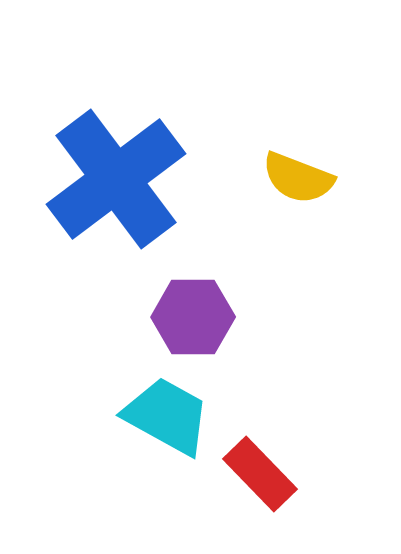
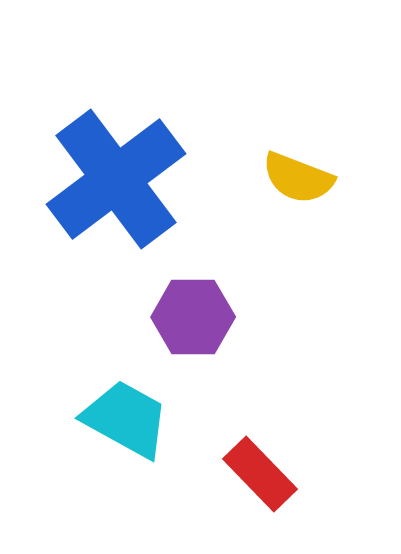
cyan trapezoid: moved 41 px left, 3 px down
